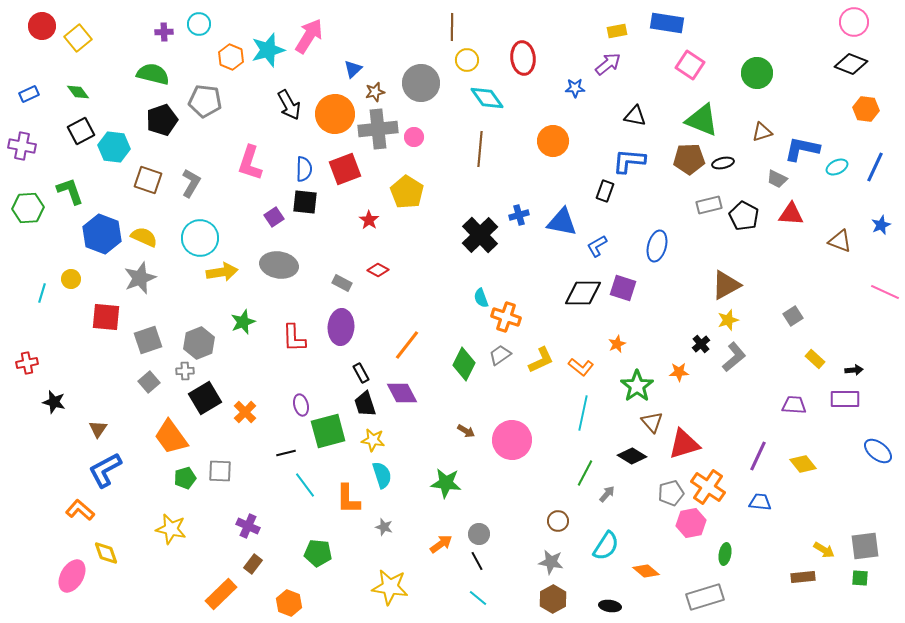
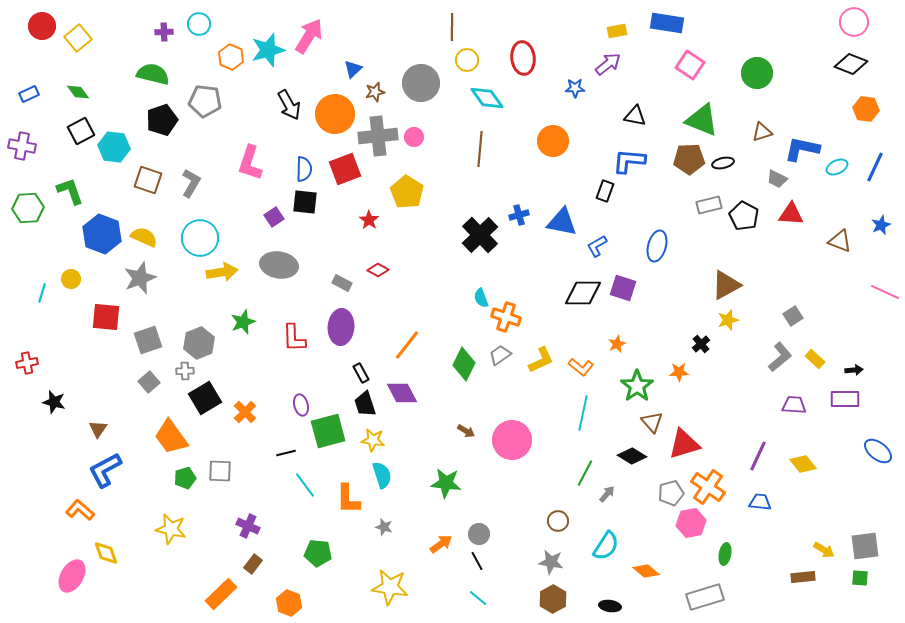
gray cross at (378, 129): moved 7 px down
gray L-shape at (734, 357): moved 46 px right
